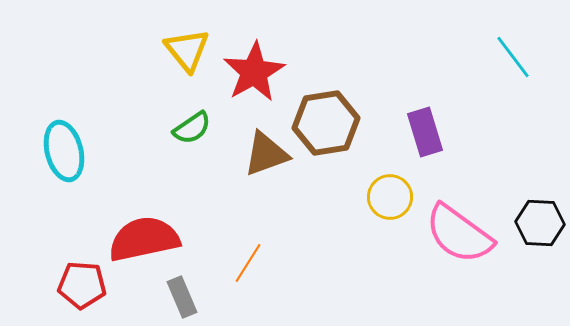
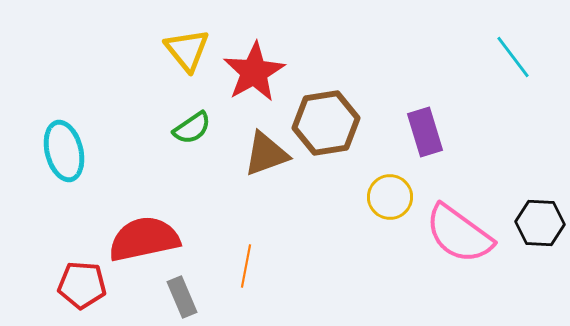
orange line: moved 2 px left, 3 px down; rotated 21 degrees counterclockwise
